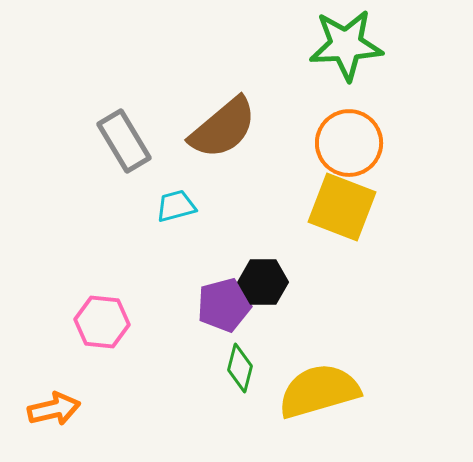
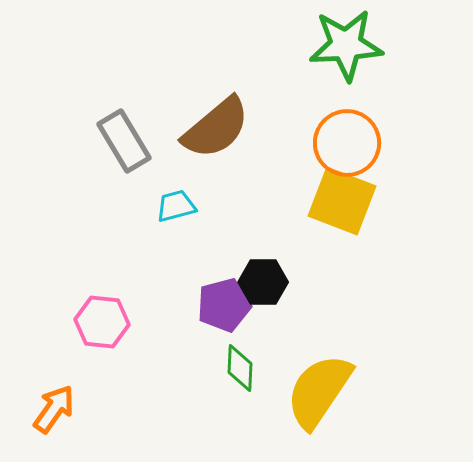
brown semicircle: moved 7 px left
orange circle: moved 2 px left
yellow square: moved 6 px up
green diamond: rotated 12 degrees counterclockwise
yellow semicircle: rotated 40 degrees counterclockwise
orange arrow: rotated 42 degrees counterclockwise
